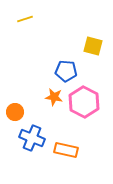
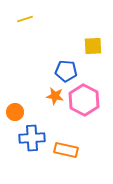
yellow square: rotated 18 degrees counterclockwise
orange star: moved 1 px right, 1 px up
pink hexagon: moved 2 px up
blue cross: rotated 25 degrees counterclockwise
